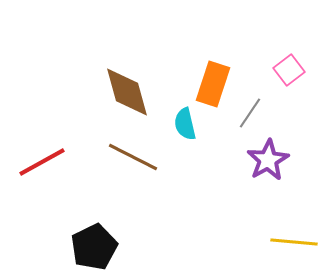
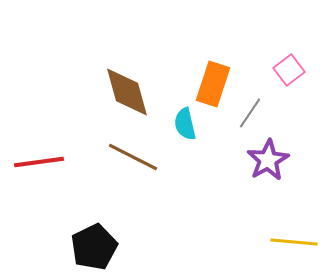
red line: moved 3 px left; rotated 21 degrees clockwise
